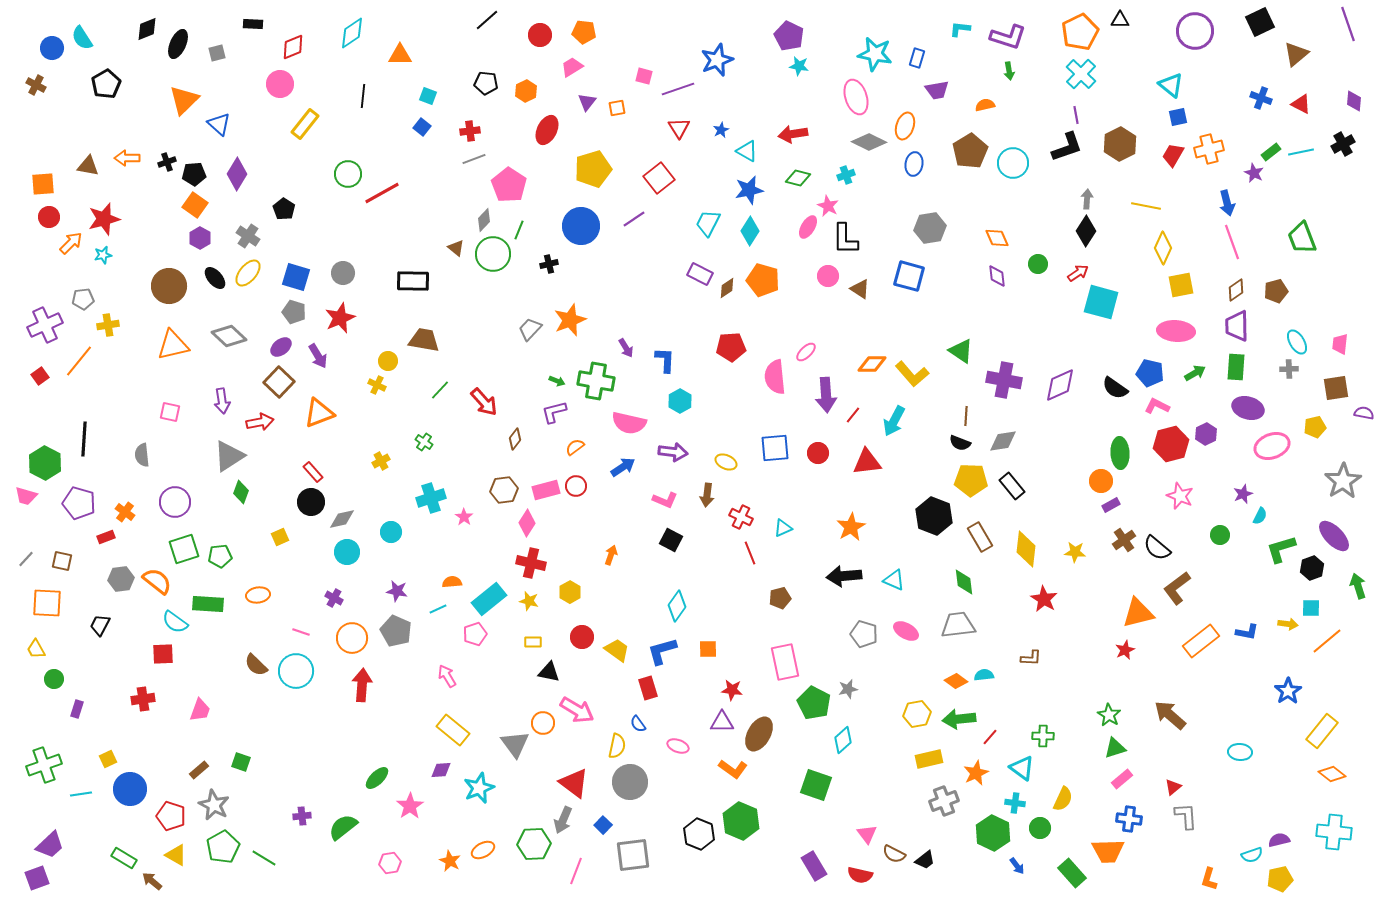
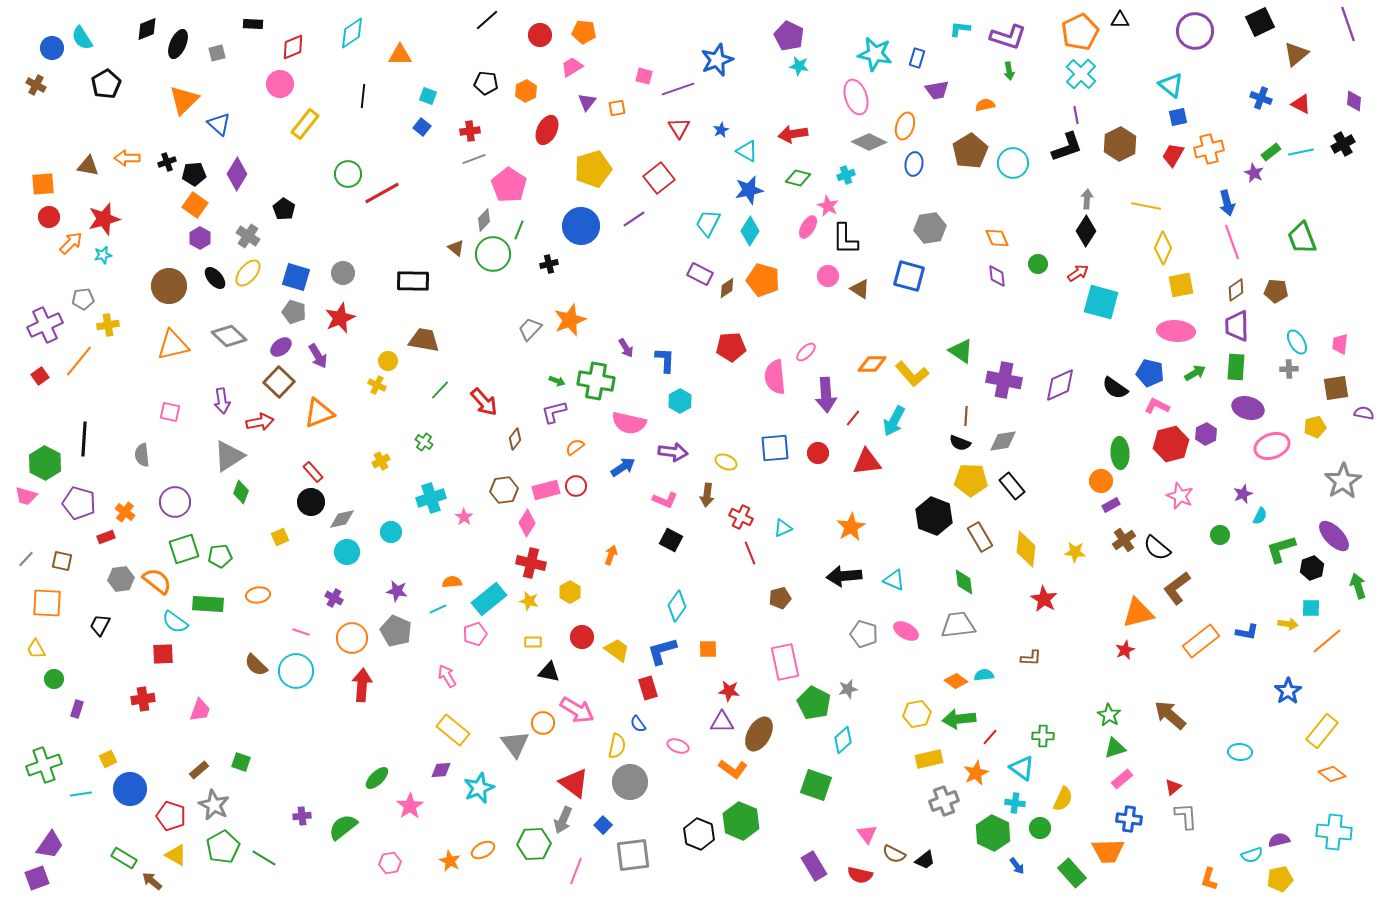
brown pentagon at (1276, 291): rotated 20 degrees clockwise
red line at (853, 415): moved 3 px down
red star at (732, 690): moved 3 px left, 1 px down
purple trapezoid at (50, 845): rotated 12 degrees counterclockwise
